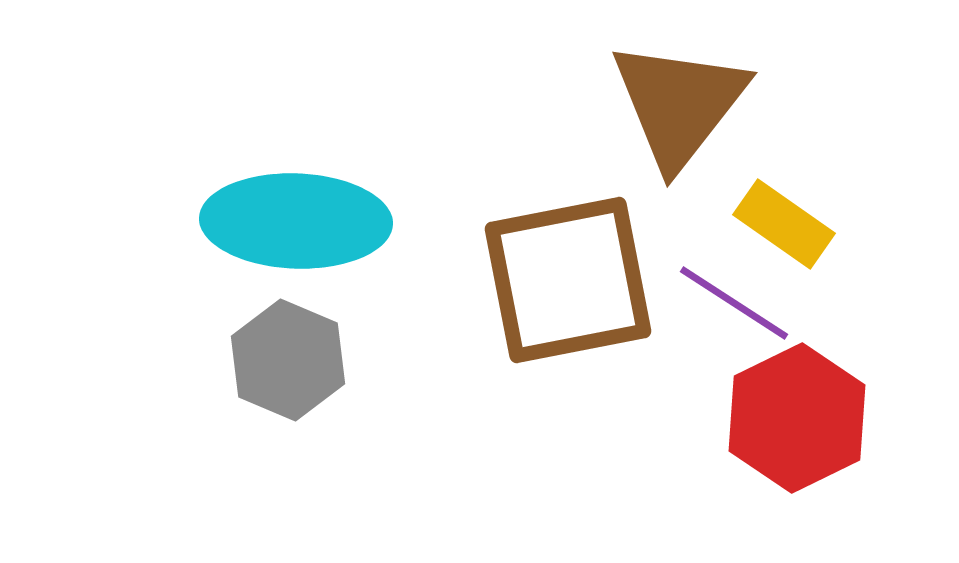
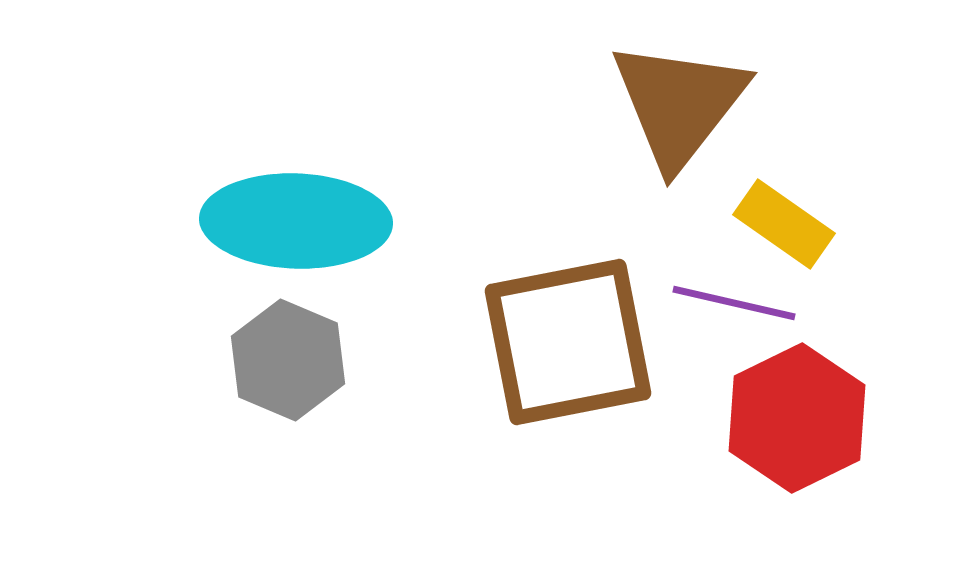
brown square: moved 62 px down
purple line: rotated 20 degrees counterclockwise
